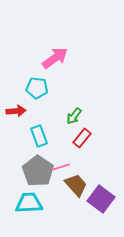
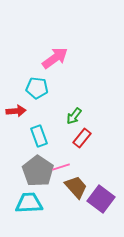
brown trapezoid: moved 2 px down
